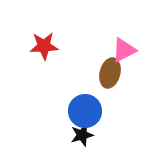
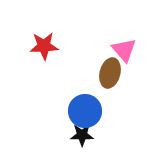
pink triangle: rotated 44 degrees counterclockwise
black star: rotated 15 degrees clockwise
